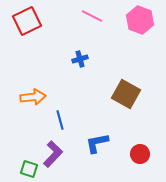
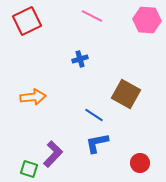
pink hexagon: moved 7 px right; rotated 16 degrees counterclockwise
blue line: moved 34 px right, 5 px up; rotated 42 degrees counterclockwise
red circle: moved 9 px down
